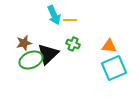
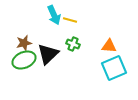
yellow line: rotated 16 degrees clockwise
green ellipse: moved 7 px left
